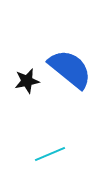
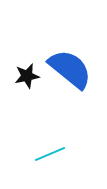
black star: moved 5 px up
